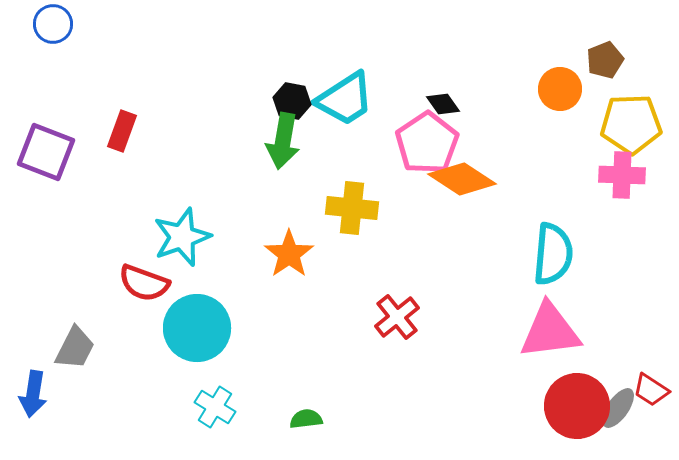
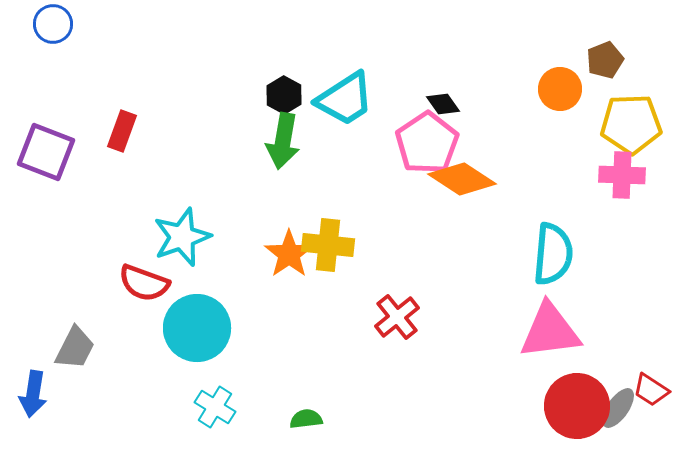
black hexagon: moved 8 px left, 6 px up; rotated 18 degrees clockwise
yellow cross: moved 24 px left, 37 px down
